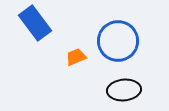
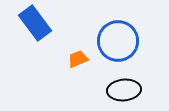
orange trapezoid: moved 2 px right, 2 px down
